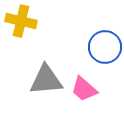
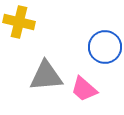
yellow cross: moved 2 px left, 1 px down
gray triangle: moved 4 px up
